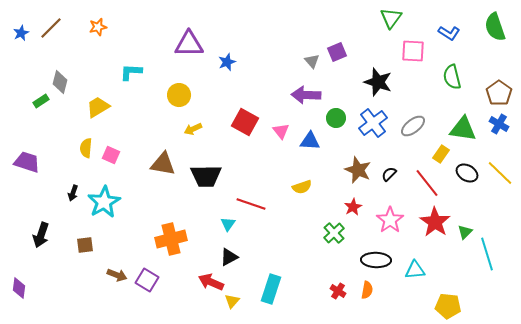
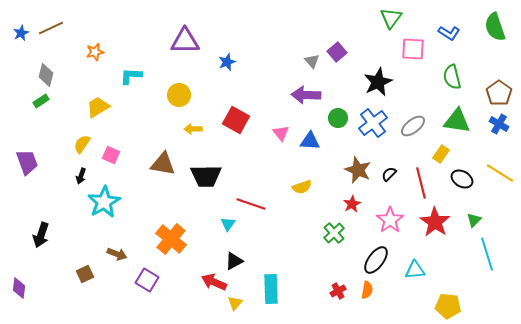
orange star at (98, 27): moved 3 px left, 25 px down
brown line at (51, 28): rotated 20 degrees clockwise
purple triangle at (189, 44): moved 4 px left, 3 px up
pink square at (413, 51): moved 2 px up
purple square at (337, 52): rotated 18 degrees counterclockwise
cyan L-shape at (131, 72): moved 4 px down
gray diamond at (60, 82): moved 14 px left, 7 px up
black star at (378, 82): rotated 28 degrees clockwise
green circle at (336, 118): moved 2 px right
red square at (245, 122): moved 9 px left, 2 px up
yellow arrow at (193, 129): rotated 24 degrees clockwise
green triangle at (463, 129): moved 6 px left, 8 px up
pink triangle at (281, 131): moved 2 px down
yellow semicircle at (86, 148): moved 4 px left, 4 px up; rotated 30 degrees clockwise
purple trapezoid at (27, 162): rotated 52 degrees clockwise
black ellipse at (467, 173): moved 5 px left, 6 px down
yellow line at (500, 173): rotated 12 degrees counterclockwise
red line at (427, 183): moved 6 px left; rotated 24 degrees clockwise
black arrow at (73, 193): moved 8 px right, 17 px up
red star at (353, 207): moved 1 px left, 3 px up
green triangle at (465, 232): moved 9 px right, 12 px up
orange cross at (171, 239): rotated 36 degrees counterclockwise
brown square at (85, 245): moved 29 px down; rotated 18 degrees counterclockwise
black triangle at (229, 257): moved 5 px right, 4 px down
black ellipse at (376, 260): rotated 56 degrees counterclockwise
brown arrow at (117, 275): moved 21 px up
red arrow at (211, 282): moved 3 px right
cyan rectangle at (271, 289): rotated 20 degrees counterclockwise
red cross at (338, 291): rotated 28 degrees clockwise
yellow triangle at (232, 301): moved 3 px right, 2 px down
